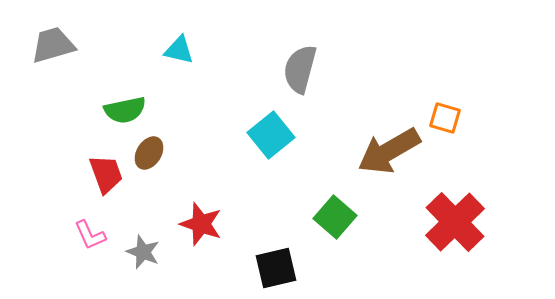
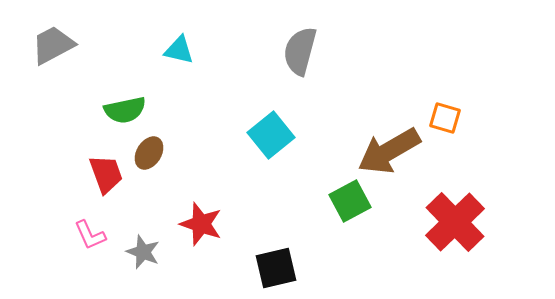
gray trapezoid: rotated 12 degrees counterclockwise
gray semicircle: moved 18 px up
green square: moved 15 px right, 16 px up; rotated 21 degrees clockwise
